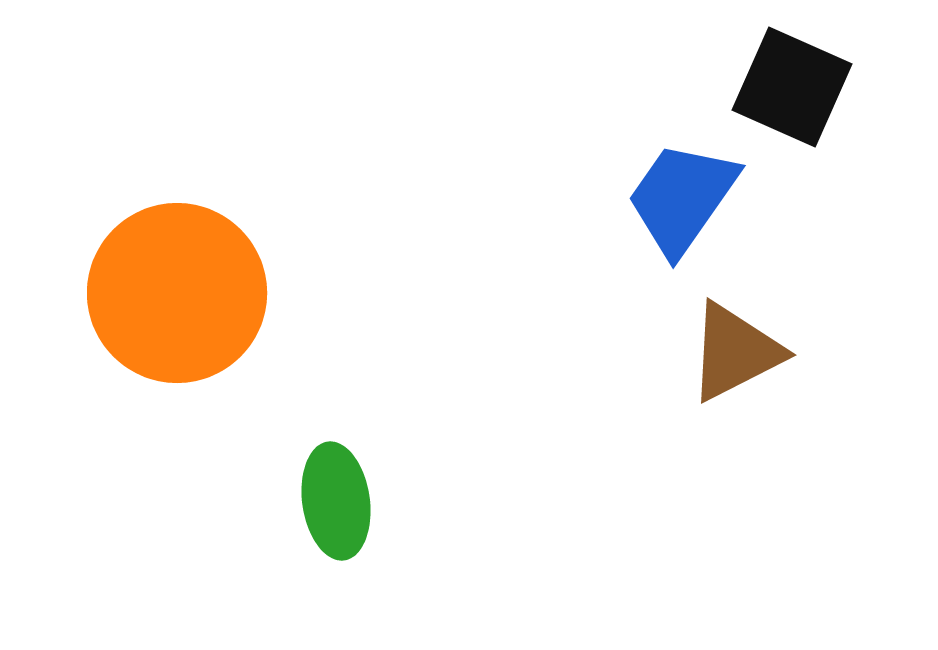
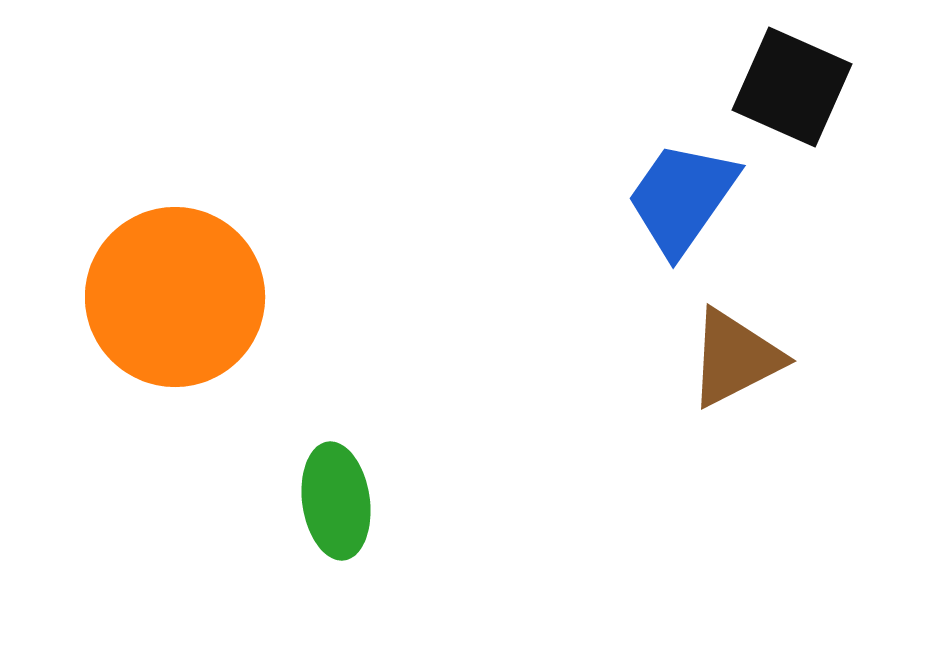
orange circle: moved 2 px left, 4 px down
brown triangle: moved 6 px down
